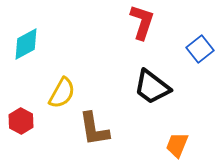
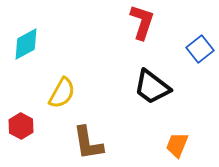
red hexagon: moved 5 px down
brown L-shape: moved 6 px left, 14 px down
